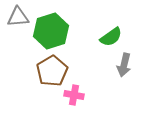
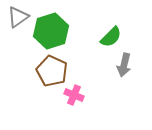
gray triangle: rotated 30 degrees counterclockwise
green semicircle: rotated 10 degrees counterclockwise
brown pentagon: rotated 16 degrees counterclockwise
pink cross: rotated 12 degrees clockwise
